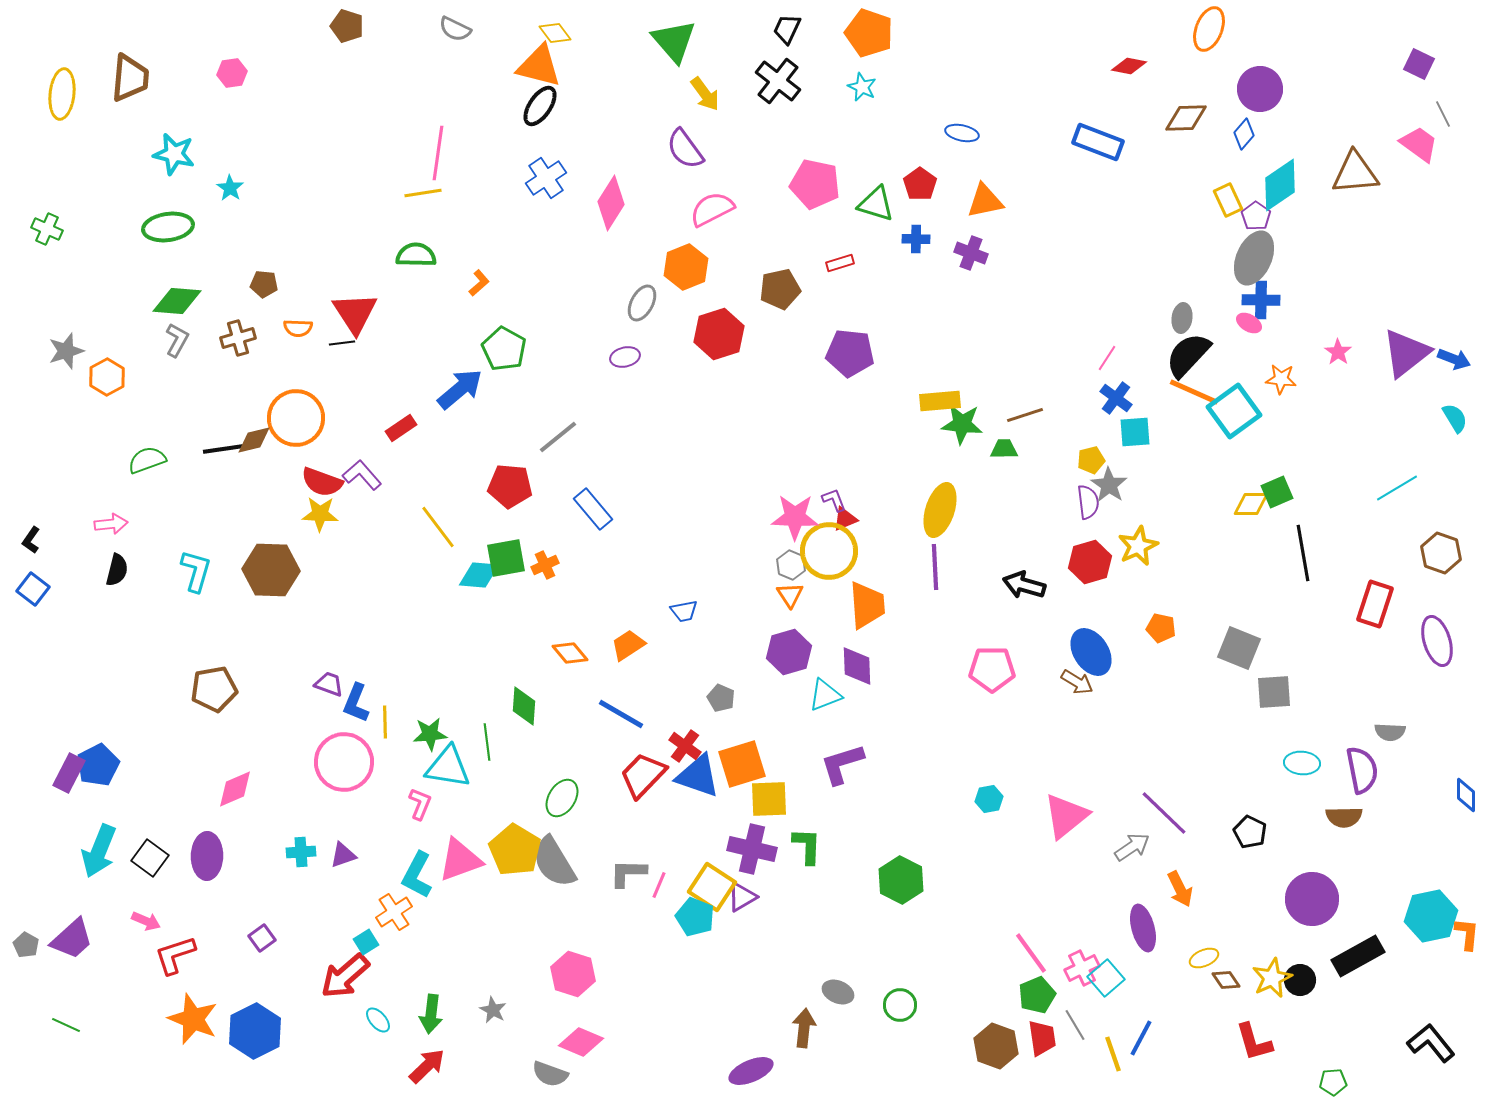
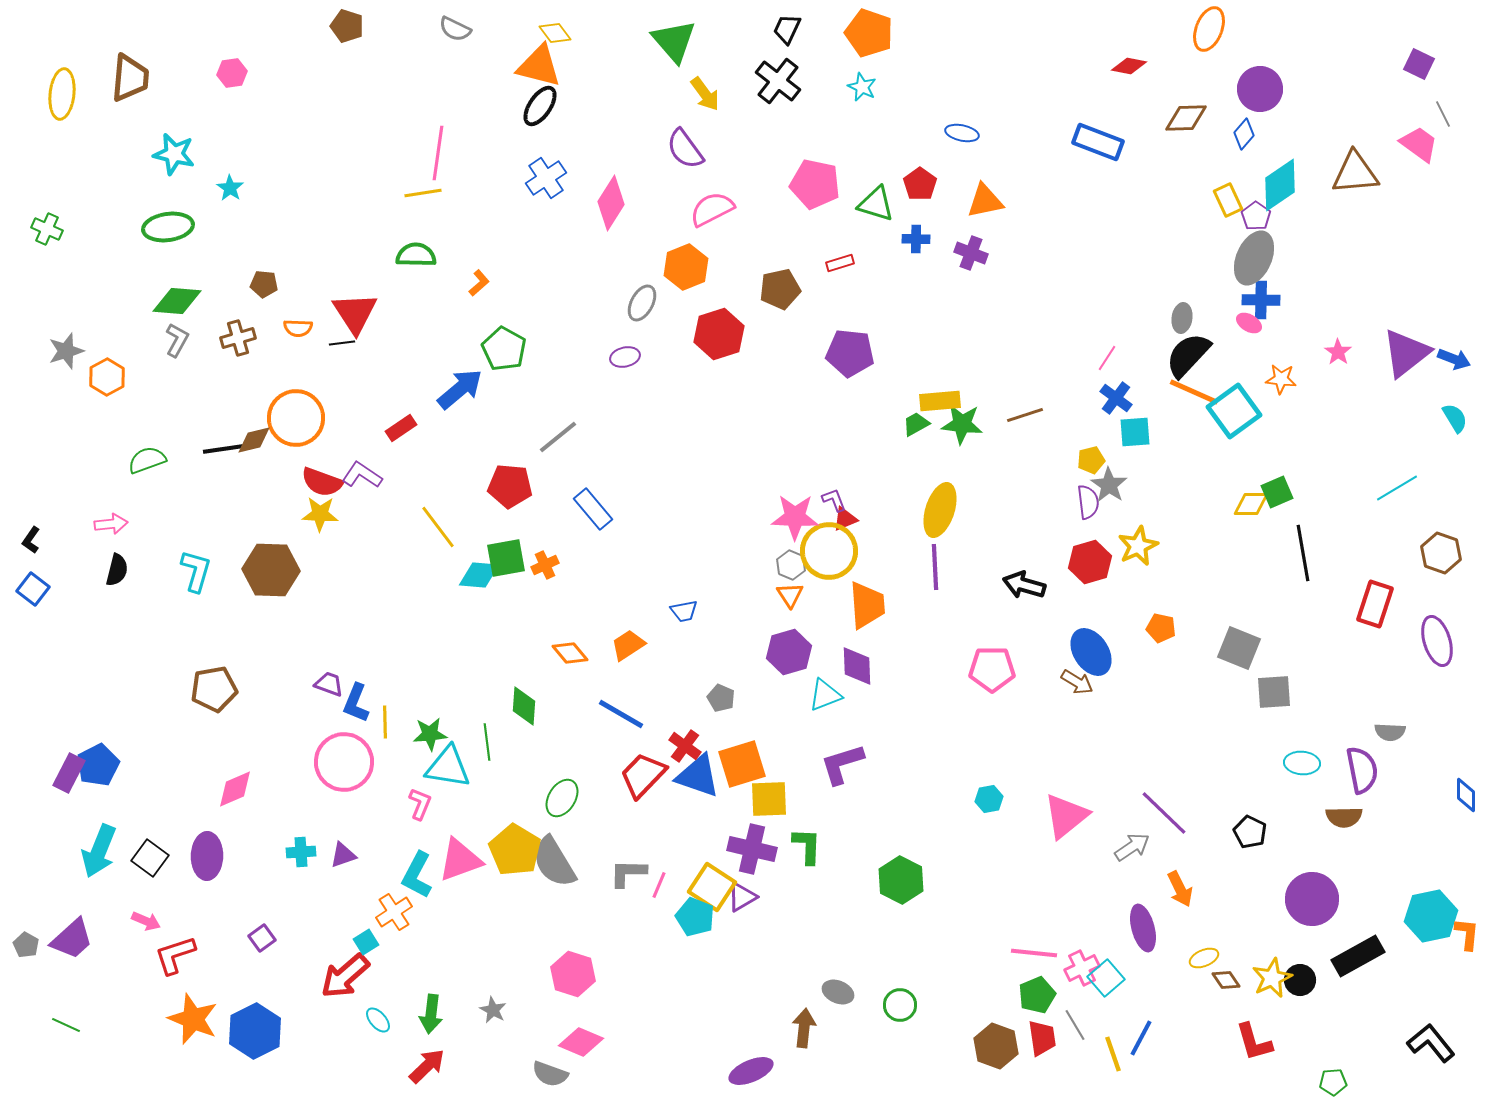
green trapezoid at (1004, 449): moved 88 px left, 25 px up; rotated 28 degrees counterclockwise
purple L-shape at (362, 475): rotated 15 degrees counterclockwise
pink line at (1031, 953): moved 3 px right; rotated 48 degrees counterclockwise
